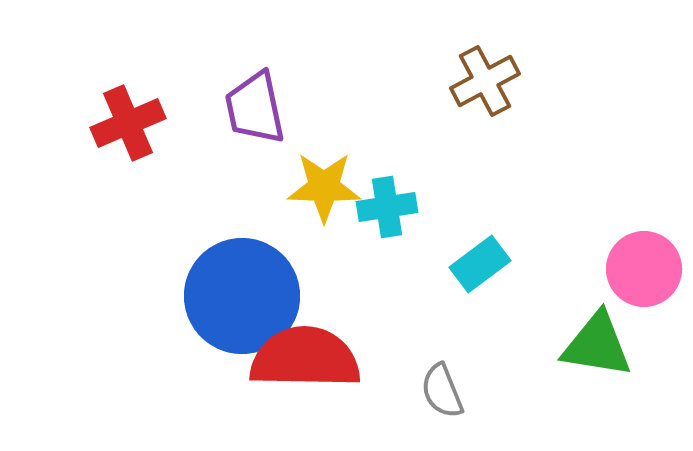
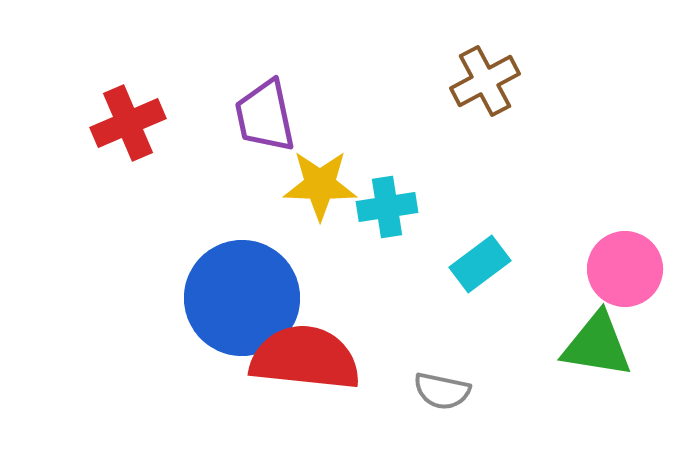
purple trapezoid: moved 10 px right, 8 px down
yellow star: moved 4 px left, 2 px up
pink circle: moved 19 px left
blue circle: moved 2 px down
red semicircle: rotated 5 degrees clockwise
gray semicircle: rotated 56 degrees counterclockwise
